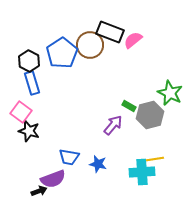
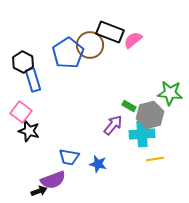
blue pentagon: moved 6 px right
black hexagon: moved 6 px left, 1 px down
blue rectangle: moved 1 px right, 3 px up
green star: rotated 20 degrees counterclockwise
cyan cross: moved 38 px up
purple semicircle: moved 1 px down
